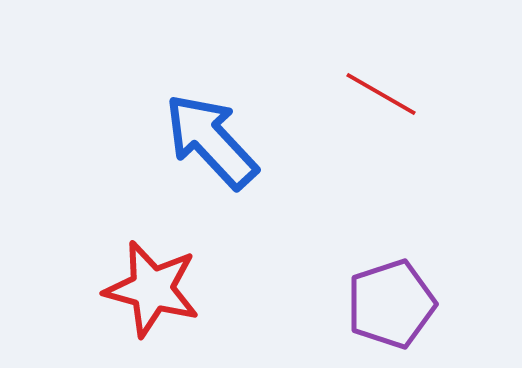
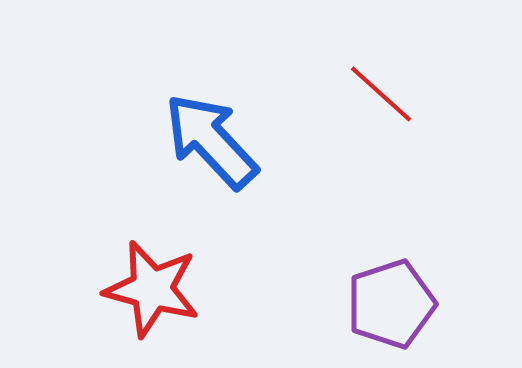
red line: rotated 12 degrees clockwise
